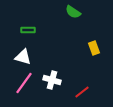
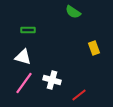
red line: moved 3 px left, 3 px down
